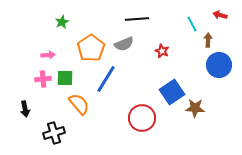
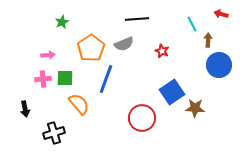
red arrow: moved 1 px right, 1 px up
blue line: rotated 12 degrees counterclockwise
